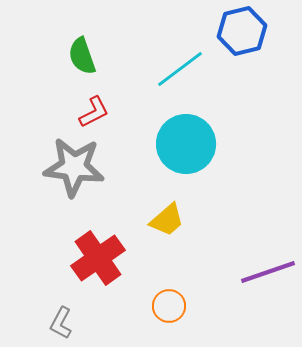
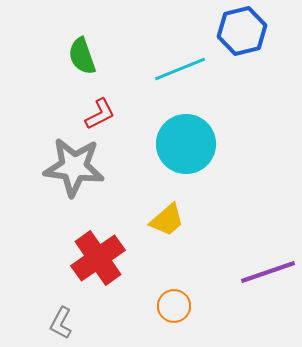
cyan line: rotated 15 degrees clockwise
red L-shape: moved 6 px right, 2 px down
orange circle: moved 5 px right
